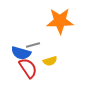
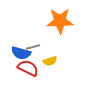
gray line: moved 2 px down
red semicircle: rotated 30 degrees counterclockwise
